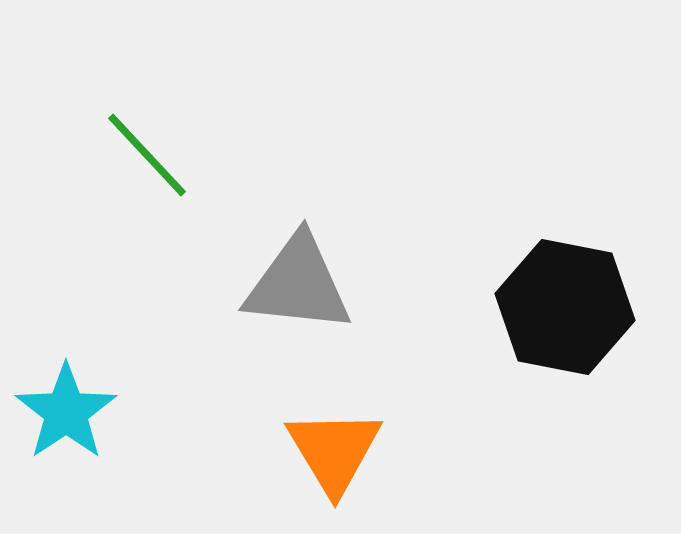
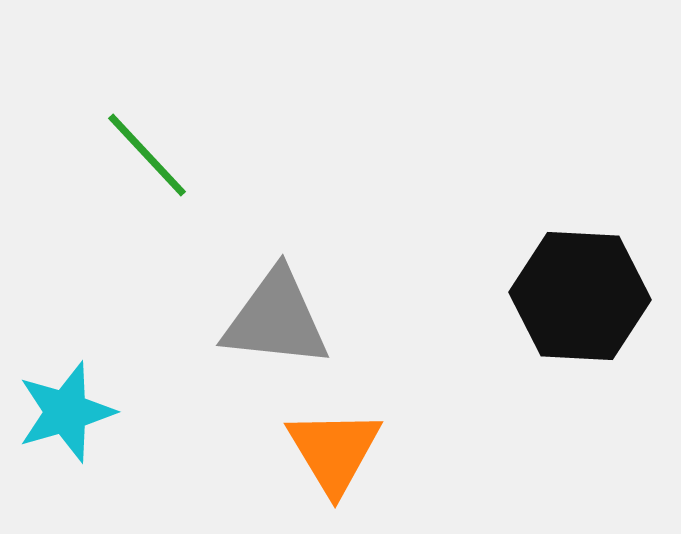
gray triangle: moved 22 px left, 35 px down
black hexagon: moved 15 px right, 11 px up; rotated 8 degrees counterclockwise
cyan star: rotated 18 degrees clockwise
